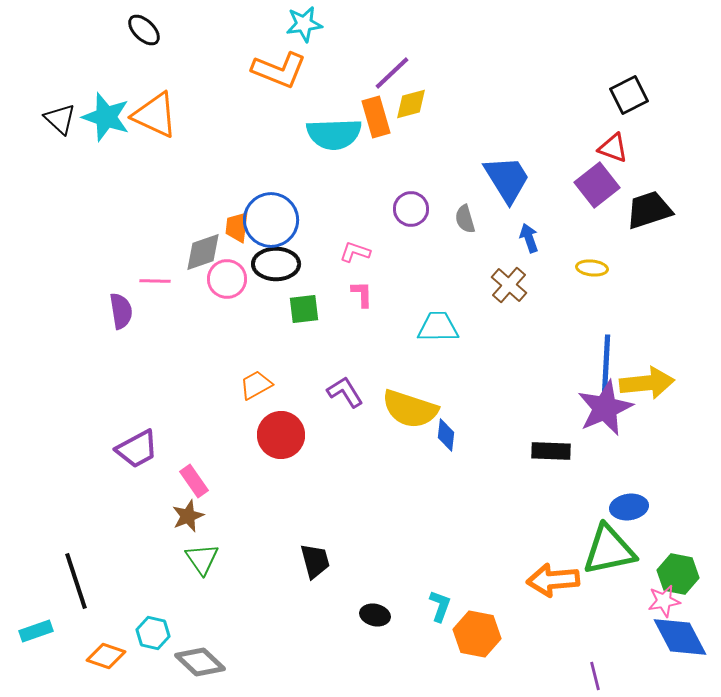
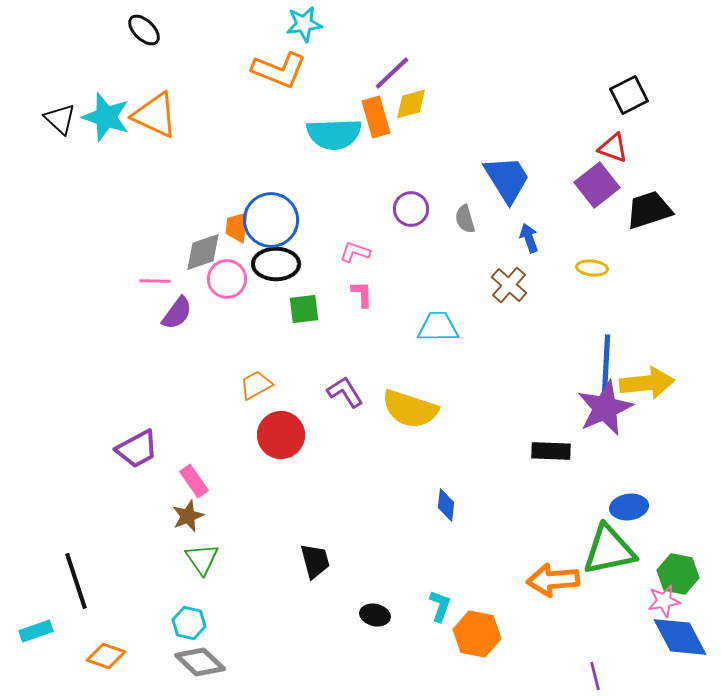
purple semicircle at (121, 311): moved 56 px right, 2 px down; rotated 45 degrees clockwise
blue diamond at (446, 435): moved 70 px down
cyan hexagon at (153, 633): moved 36 px right, 10 px up
